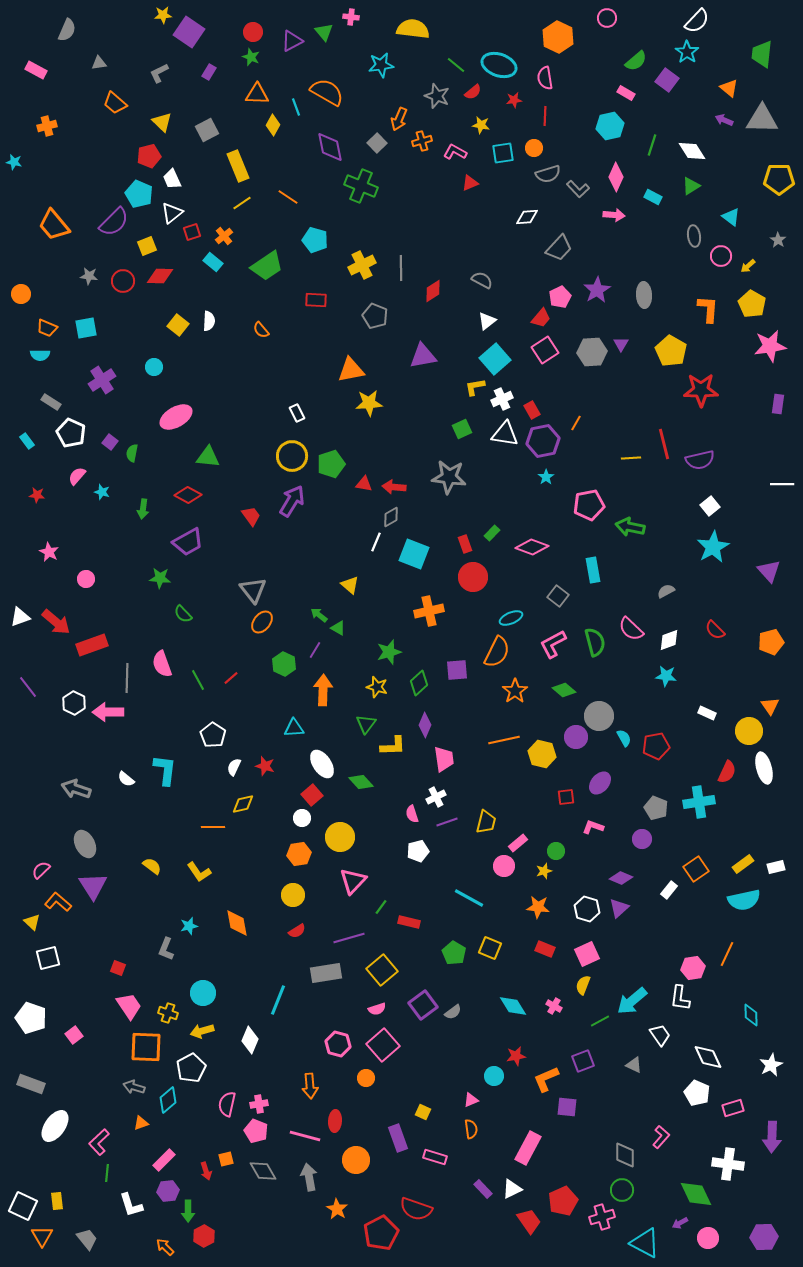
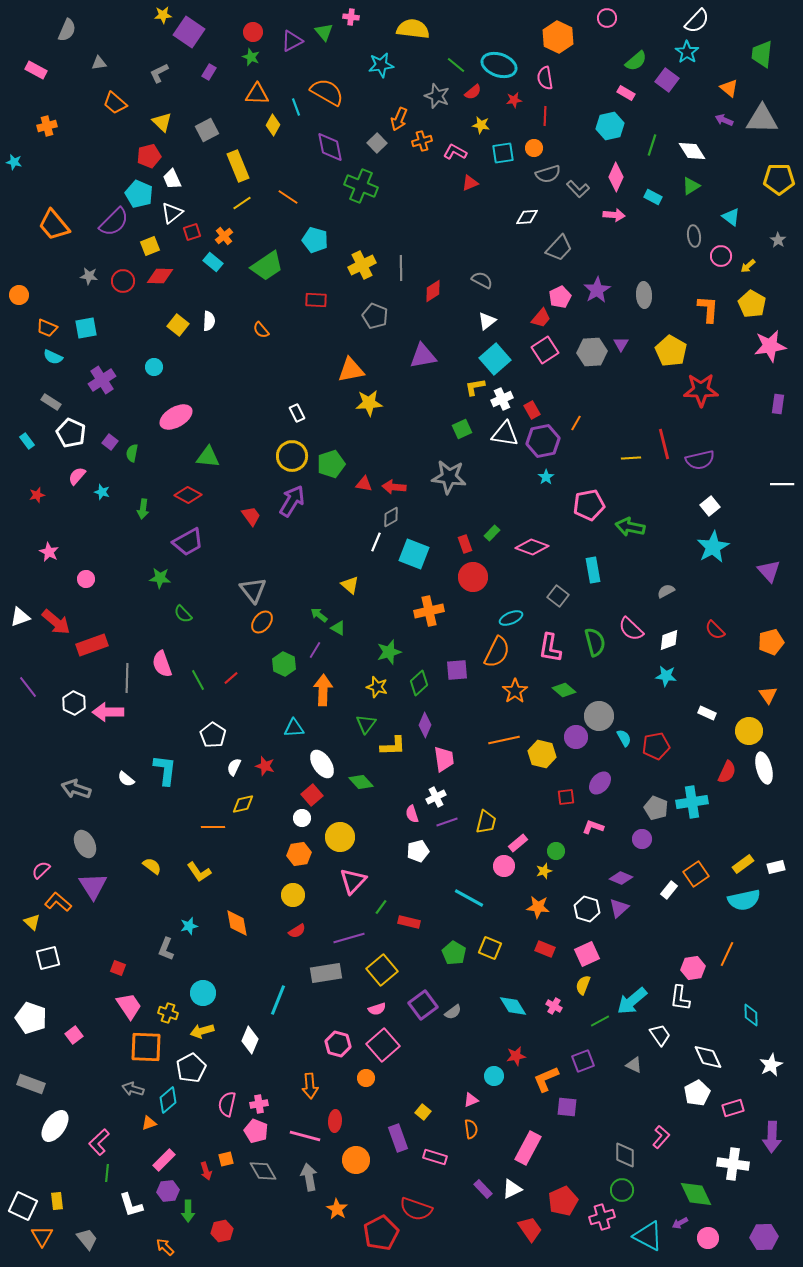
yellow square at (147, 246): moved 3 px right
orange circle at (21, 294): moved 2 px left, 1 px down
cyan semicircle at (40, 355): moved 13 px right, 2 px down; rotated 24 degrees clockwise
red star at (37, 495): rotated 21 degrees counterclockwise
pink L-shape at (553, 644): moved 3 px left, 4 px down; rotated 52 degrees counterclockwise
orange triangle at (770, 706): moved 2 px left, 11 px up
cyan cross at (699, 802): moved 7 px left
orange square at (696, 869): moved 5 px down
gray arrow at (134, 1087): moved 1 px left, 2 px down
white pentagon at (697, 1093): rotated 20 degrees clockwise
yellow square at (423, 1112): rotated 14 degrees clockwise
orange triangle at (141, 1123): moved 8 px right
white cross at (728, 1164): moved 5 px right
red trapezoid at (529, 1221): moved 1 px right, 8 px down
red hexagon at (204, 1236): moved 18 px right, 5 px up; rotated 15 degrees clockwise
cyan triangle at (645, 1243): moved 3 px right, 7 px up
